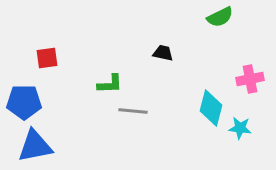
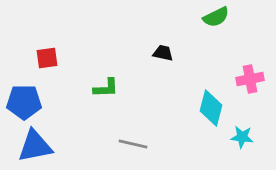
green semicircle: moved 4 px left
green L-shape: moved 4 px left, 4 px down
gray line: moved 33 px down; rotated 8 degrees clockwise
cyan star: moved 2 px right, 9 px down
